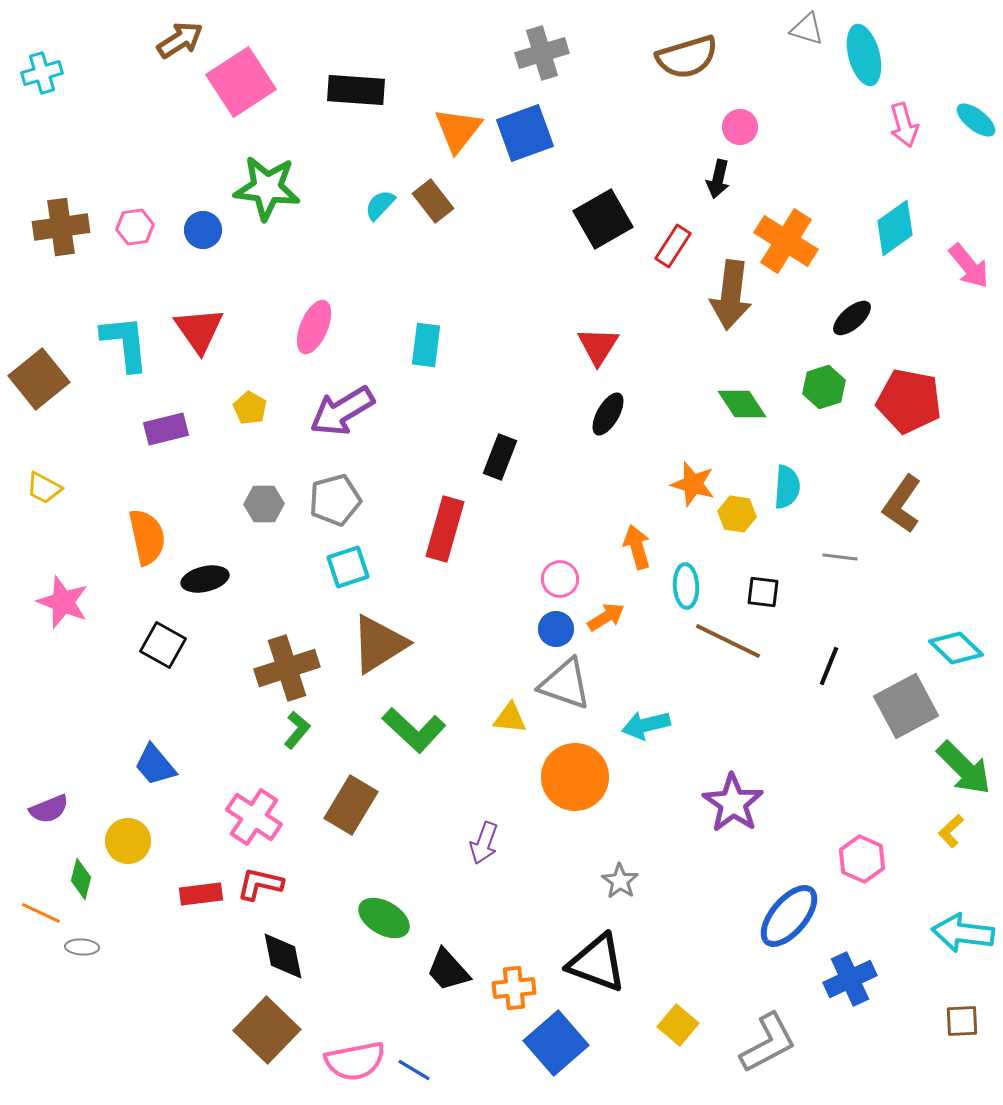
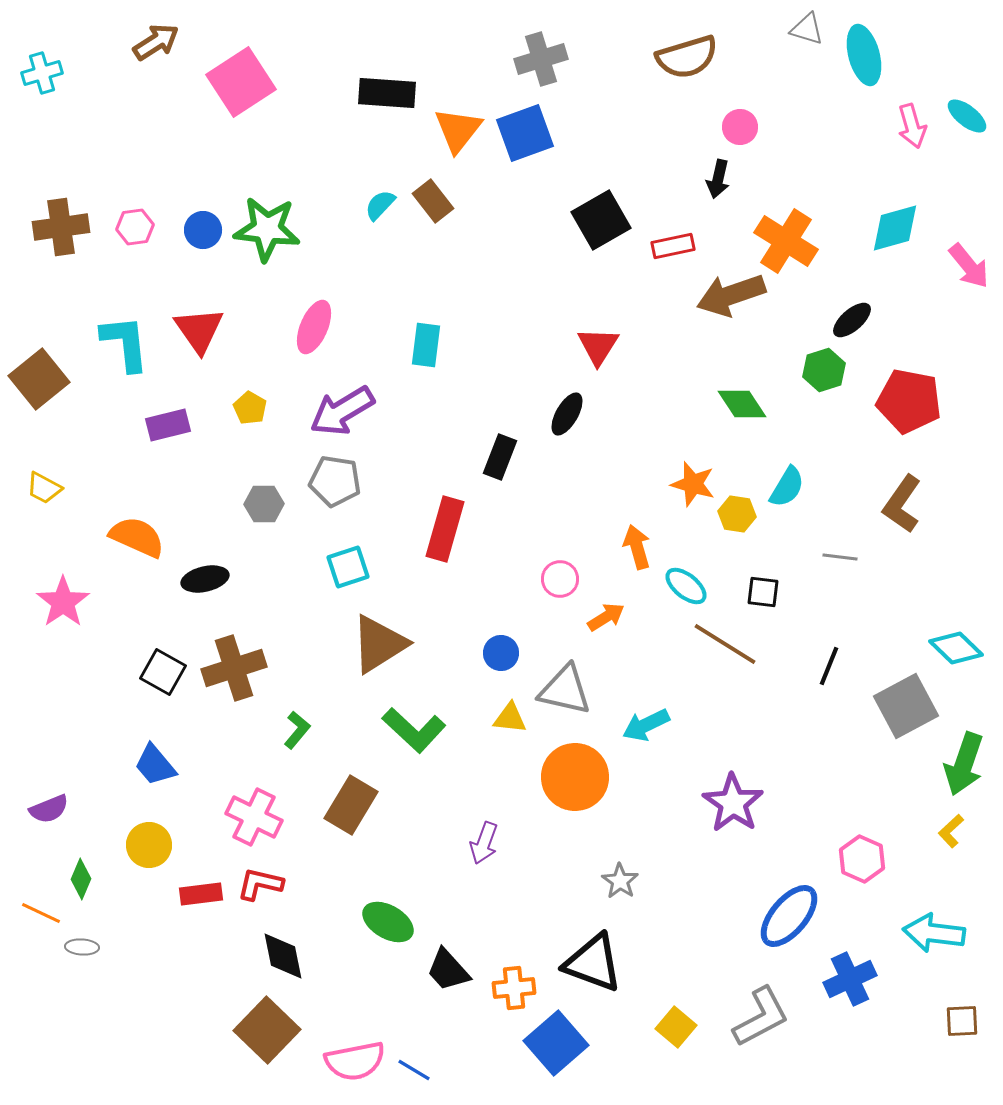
brown arrow at (180, 40): moved 24 px left, 2 px down
gray cross at (542, 53): moved 1 px left, 6 px down
black rectangle at (356, 90): moved 31 px right, 3 px down
cyan ellipse at (976, 120): moved 9 px left, 4 px up
pink arrow at (904, 125): moved 8 px right, 1 px down
green star at (267, 188): moved 41 px down
black square at (603, 219): moved 2 px left, 1 px down
cyan diamond at (895, 228): rotated 20 degrees clockwise
red rectangle at (673, 246): rotated 45 degrees clockwise
brown arrow at (731, 295): rotated 64 degrees clockwise
black ellipse at (852, 318): moved 2 px down
green hexagon at (824, 387): moved 17 px up
black ellipse at (608, 414): moved 41 px left
purple rectangle at (166, 429): moved 2 px right, 4 px up
cyan semicircle at (787, 487): rotated 27 degrees clockwise
gray pentagon at (335, 500): moved 19 px up; rotated 24 degrees clockwise
orange semicircle at (147, 537): moved 10 px left; rotated 54 degrees counterclockwise
cyan ellipse at (686, 586): rotated 48 degrees counterclockwise
pink star at (63, 602): rotated 16 degrees clockwise
blue circle at (556, 629): moved 55 px left, 24 px down
brown line at (728, 641): moved 3 px left, 3 px down; rotated 6 degrees clockwise
black square at (163, 645): moved 27 px down
brown cross at (287, 668): moved 53 px left
gray triangle at (565, 684): moved 6 px down; rotated 6 degrees counterclockwise
cyan arrow at (646, 725): rotated 12 degrees counterclockwise
green arrow at (964, 768): moved 4 px up; rotated 64 degrees clockwise
pink cross at (254, 817): rotated 8 degrees counterclockwise
yellow circle at (128, 841): moved 21 px right, 4 px down
green diamond at (81, 879): rotated 9 degrees clockwise
green ellipse at (384, 918): moved 4 px right, 4 px down
cyan arrow at (963, 933): moved 29 px left
black triangle at (597, 963): moved 4 px left
yellow square at (678, 1025): moved 2 px left, 2 px down
gray L-shape at (768, 1043): moved 7 px left, 26 px up
